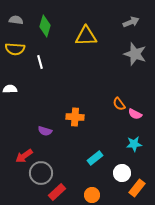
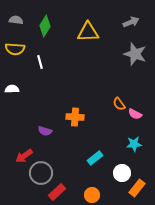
green diamond: rotated 15 degrees clockwise
yellow triangle: moved 2 px right, 4 px up
white semicircle: moved 2 px right
